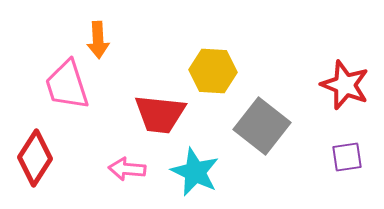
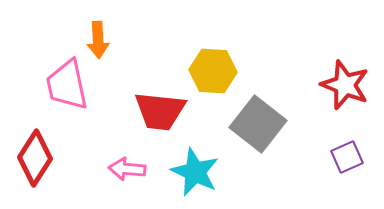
pink trapezoid: rotated 6 degrees clockwise
red trapezoid: moved 3 px up
gray square: moved 4 px left, 2 px up
purple square: rotated 16 degrees counterclockwise
